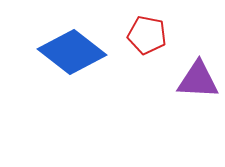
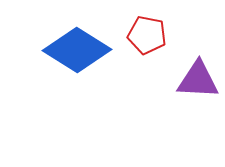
blue diamond: moved 5 px right, 2 px up; rotated 6 degrees counterclockwise
